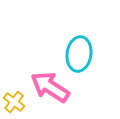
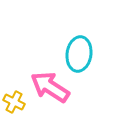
yellow cross: rotated 10 degrees counterclockwise
